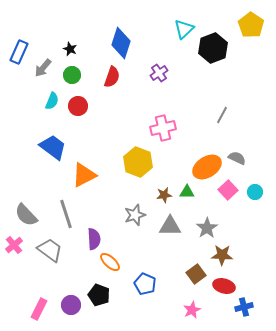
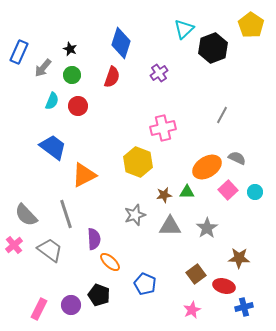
brown star at (222, 255): moved 17 px right, 3 px down
